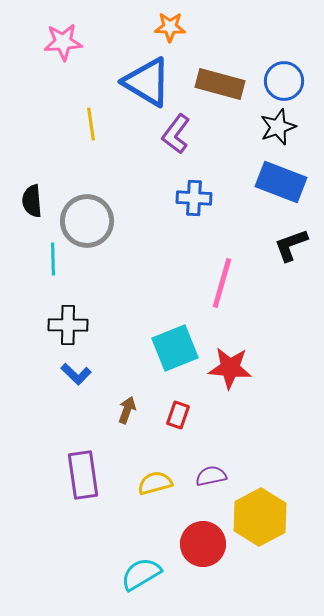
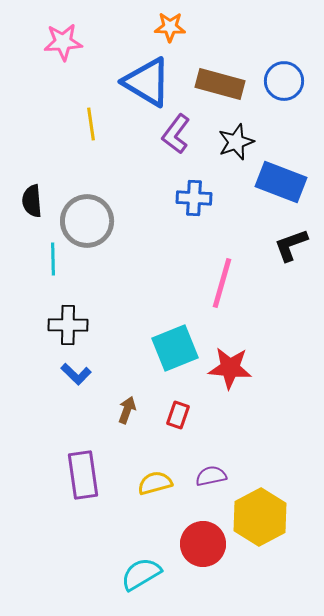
black star: moved 42 px left, 15 px down
